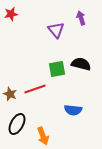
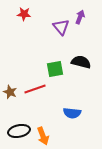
red star: moved 13 px right; rotated 16 degrees clockwise
purple arrow: moved 1 px left, 1 px up; rotated 40 degrees clockwise
purple triangle: moved 5 px right, 3 px up
black semicircle: moved 2 px up
green square: moved 2 px left
brown star: moved 2 px up
blue semicircle: moved 1 px left, 3 px down
black ellipse: moved 2 px right, 7 px down; rotated 50 degrees clockwise
